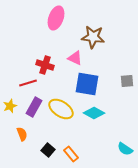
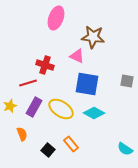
pink triangle: moved 2 px right, 2 px up
gray square: rotated 16 degrees clockwise
orange rectangle: moved 10 px up
